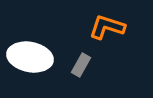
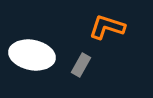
white ellipse: moved 2 px right, 2 px up
